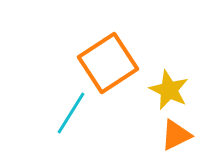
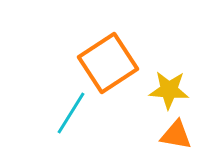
yellow star: rotated 21 degrees counterclockwise
orange triangle: rotated 36 degrees clockwise
